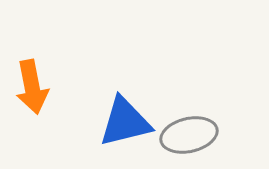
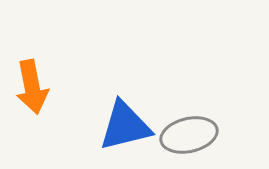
blue triangle: moved 4 px down
